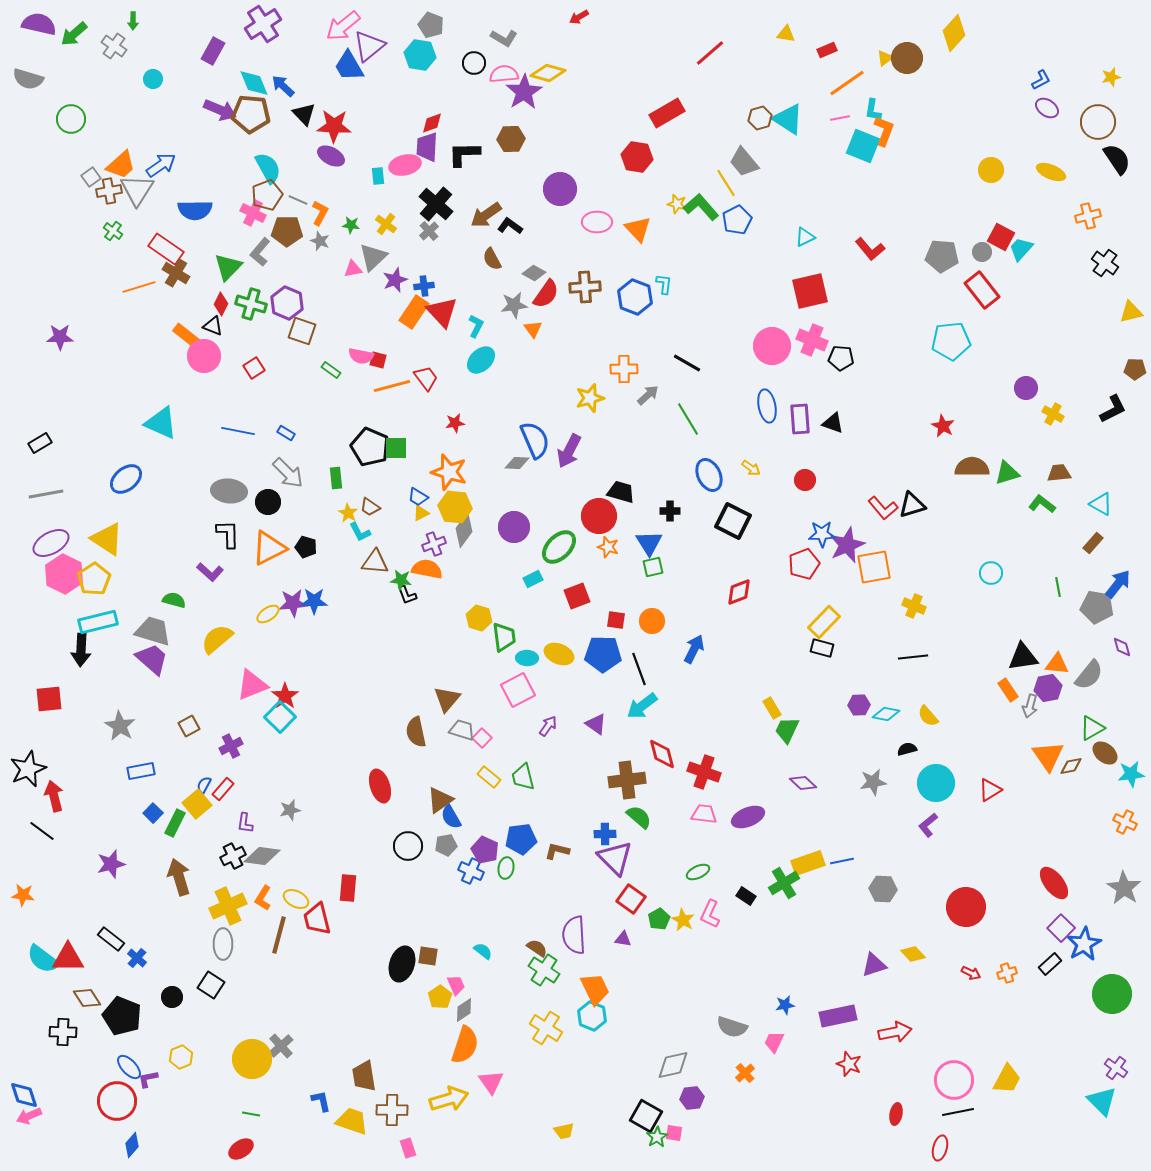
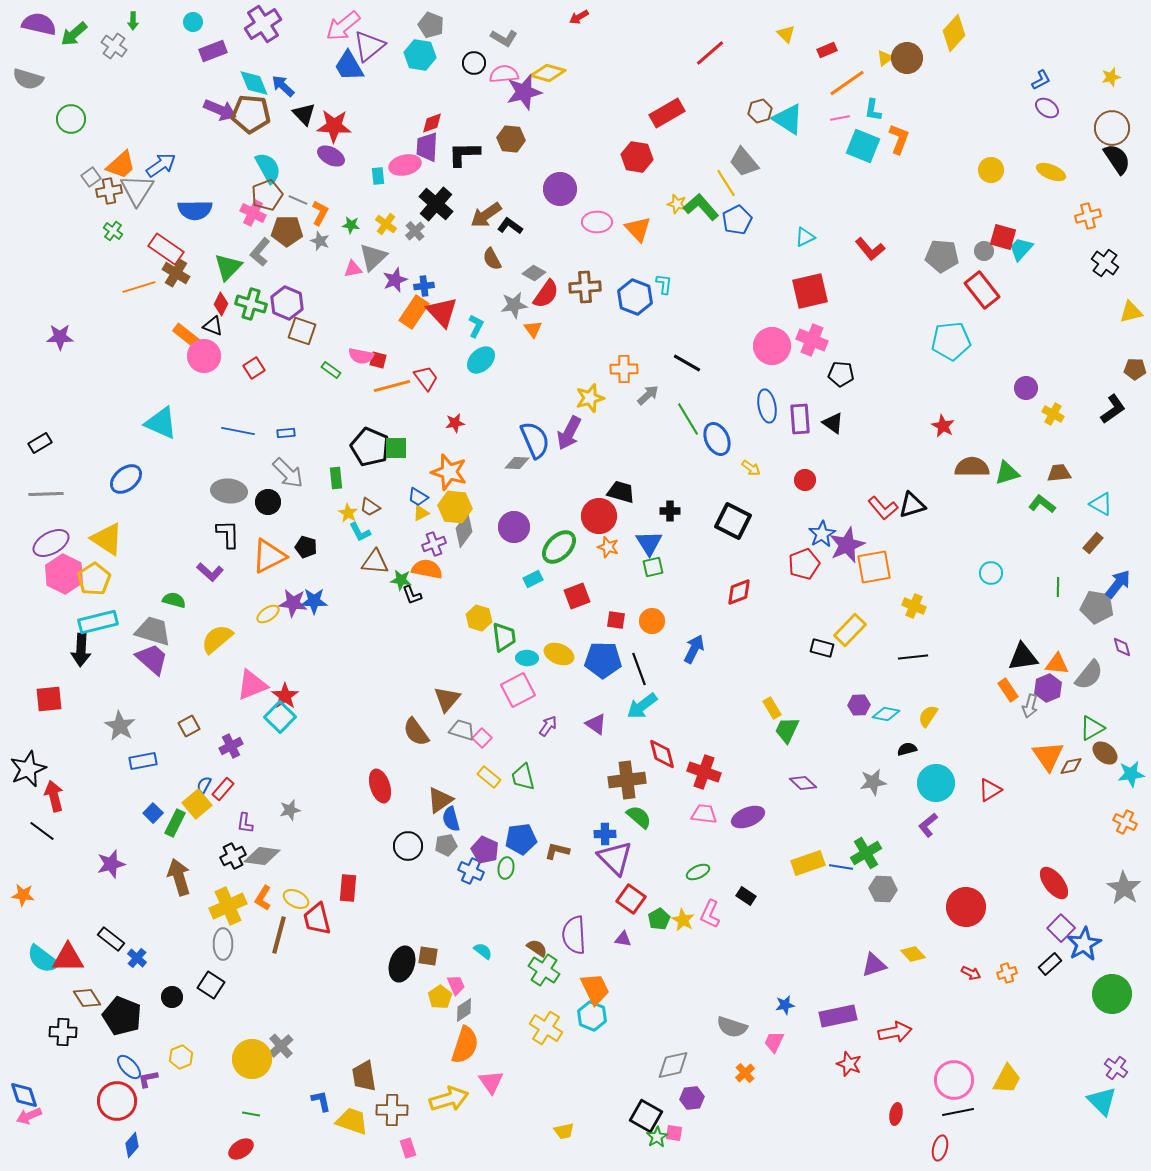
yellow triangle at (786, 34): rotated 36 degrees clockwise
purple rectangle at (213, 51): rotated 40 degrees clockwise
cyan circle at (153, 79): moved 40 px right, 57 px up
purple star at (524, 92): rotated 18 degrees clockwise
brown hexagon at (760, 118): moved 7 px up
brown circle at (1098, 122): moved 14 px right, 6 px down
orange L-shape at (884, 131): moved 15 px right, 8 px down
brown hexagon at (511, 139): rotated 8 degrees clockwise
gray cross at (429, 231): moved 14 px left
red square at (1001, 237): moved 2 px right; rotated 12 degrees counterclockwise
gray circle at (982, 252): moved 2 px right, 1 px up
black pentagon at (841, 358): moved 16 px down
black L-shape at (1113, 409): rotated 8 degrees counterclockwise
black triangle at (833, 423): rotated 15 degrees clockwise
blue rectangle at (286, 433): rotated 36 degrees counterclockwise
purple arrow at (569, 451): moved 18 px up
blue ellipse at (709, 475): moved 8 px right, 36 px up
gray line at (46, 494): rotated 8 degrees clockwise
blue star at (822, 534): rotated 28 degrees counterclockwise
orange triangle at (269, 548): moved 8 px down
green line at (1058, 587): rotated 12 degrees clockwise
black L-shape at (407, 595): moved 5 px right
purple star at (293, 603): rotated 12 degrees clockwise
yellow rectangle at (824, 622): moved 26 px right, 8 px down
blue pentagon at (603, 654): moved 6 px down
purple hexagon at (1048, 688): rotated 12 degrees counterclockwise
yellow semicircle at (928, 716): rotated 75 degrees clockwise
brown semicircle at (416, 732): rotated 24 degrees counterclockwise
blue rectangle at (141, 771): moved 2 px right, 10 px up
blue semicircle at (451, 817): moved 2 px down; rotated 15 degrees clockwise
blue line at (842, 861): moved 1 px left, 6 px down; rotated 20 degrees clockwise
green cross at (784, 883): moved 82 px right, 30 px up
